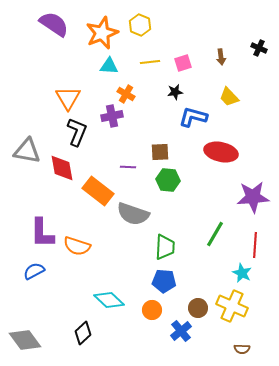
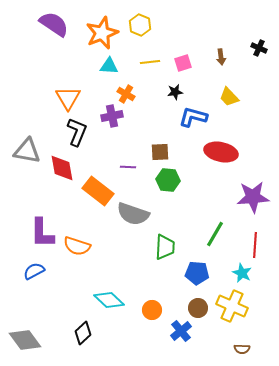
blue pentagon: moved 33 px right, 8 px up
